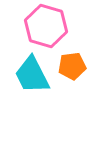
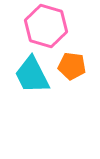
orange pentagon: rotated 16 degrees clockwise
